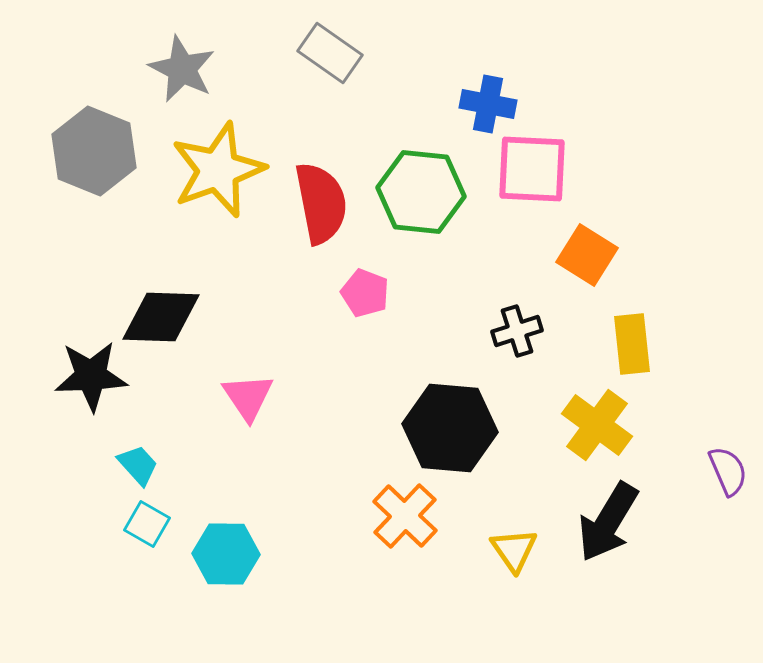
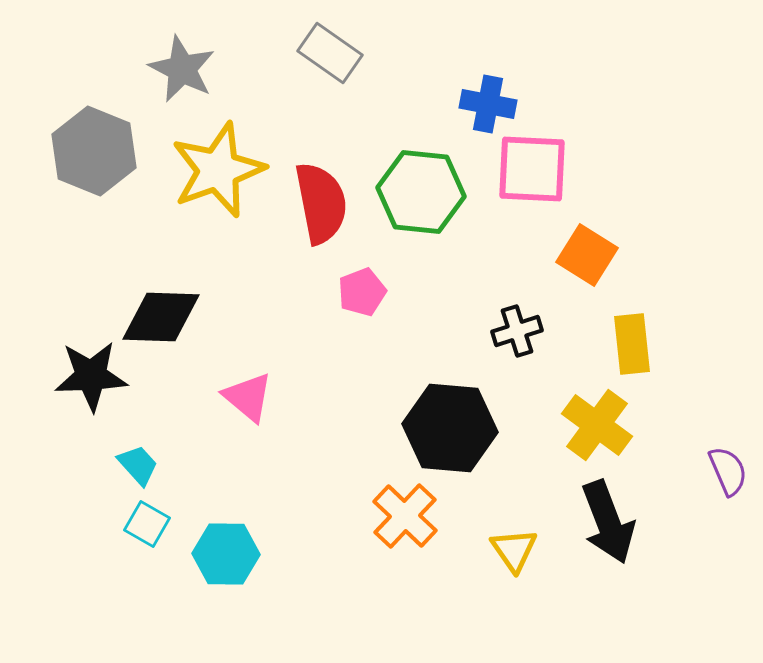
pink pentagon: moved 3 px left, 1 px up; rotated 30 degrees clockwise
pink triangle: rotated 16 degrees counterclockwise
black arrow: rotated 52 degrees counterclockwise
